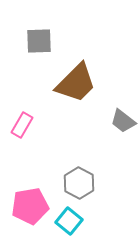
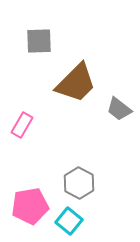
gray trapezoid: moved 4 px left, 12 px up
